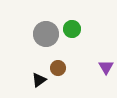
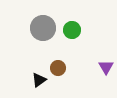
green circle: moved 1 px down
gray circle: moved 3 px left, 6 px up
